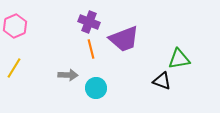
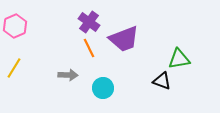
purple cross: rotated 15 degrees clockwise
orange line: moved 2 px left, 1 px up; rotated 12 degrees counterclockwise
cyan circle: moved 7 px right
